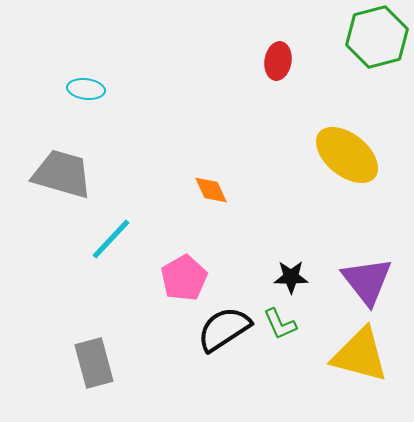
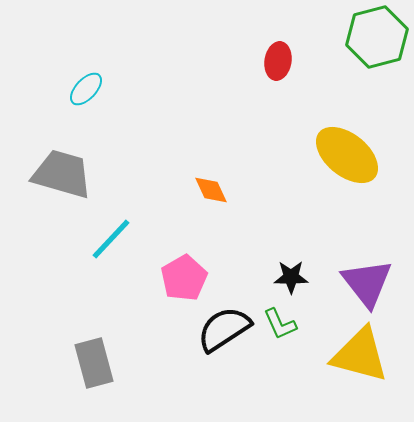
cyan ellipse: rotated 54 degrees counterclockwise
purple triangle: moved 2 px down
